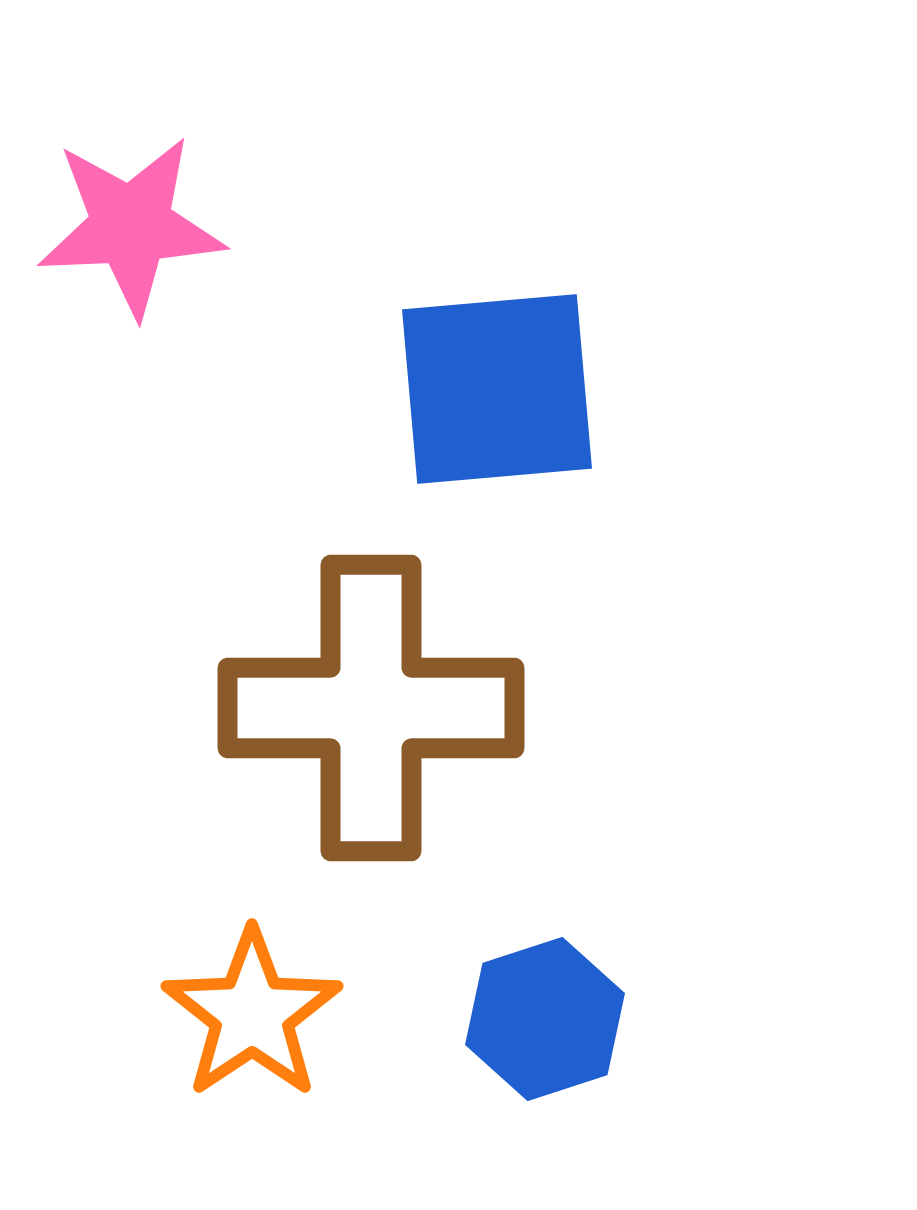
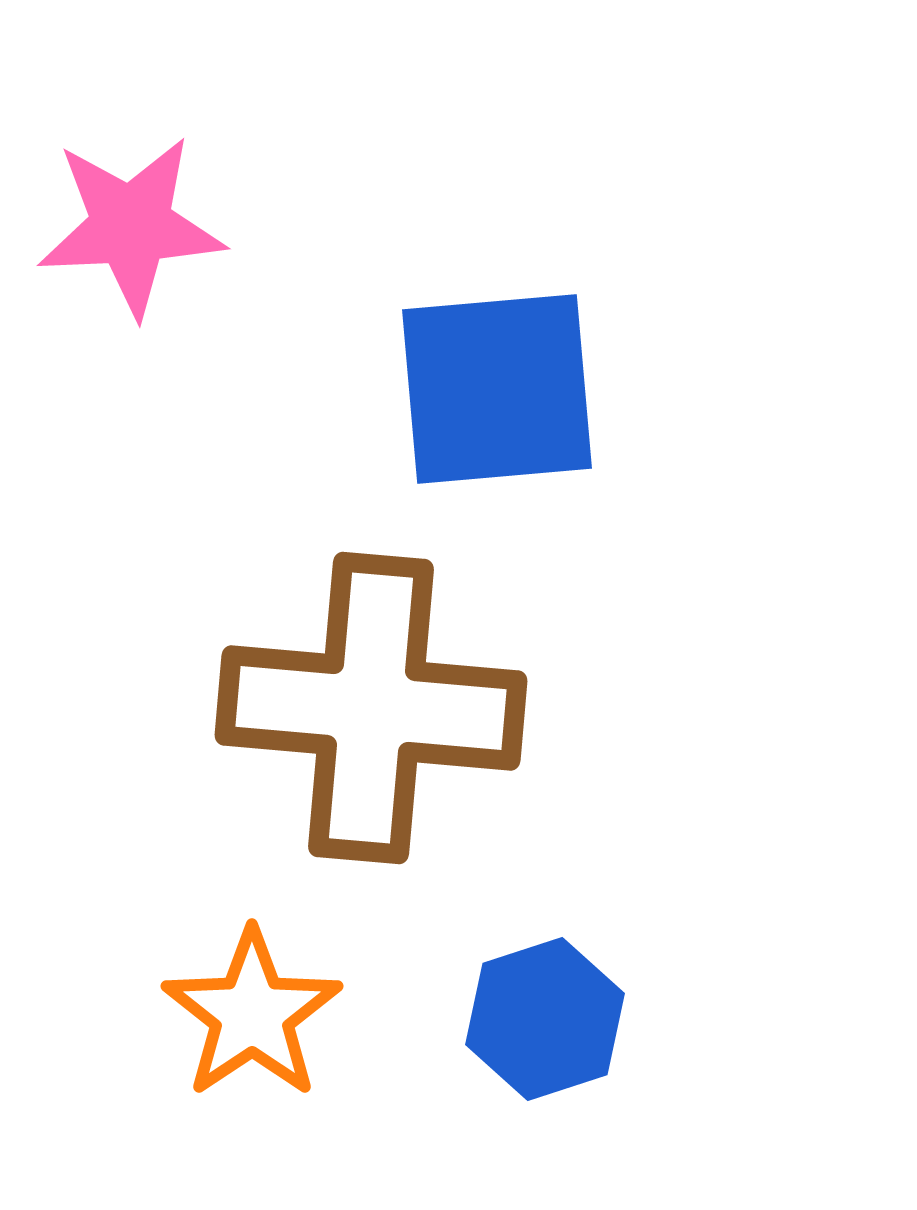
brown cross: rotated 5 degrees clockwise
